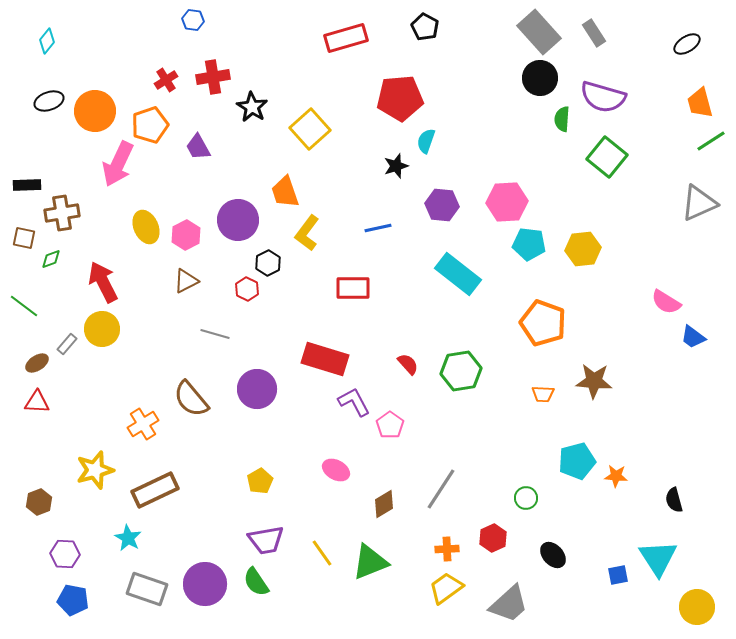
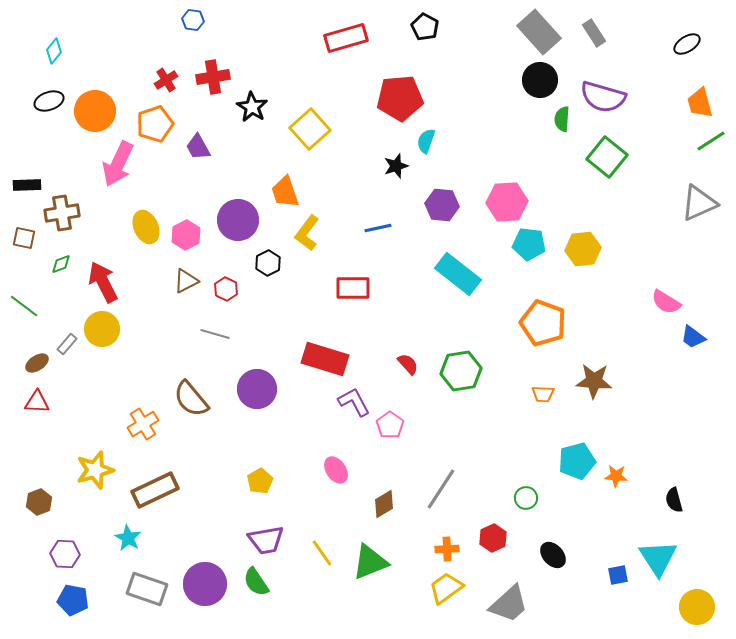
cyan diamond at (47, 41): moved 7 px right, 10 px down
black circle at (540, 78): moved 2 px down
orange pentagon at (150, 125): moved 5 px right, 1 px up
green diamond at (51, 259): moved 10 px right, 5 px down
red hexagon at (247, 289): moved 21 px left
pink ellipse at (336, 470): rotated 28 degrees clockwise
